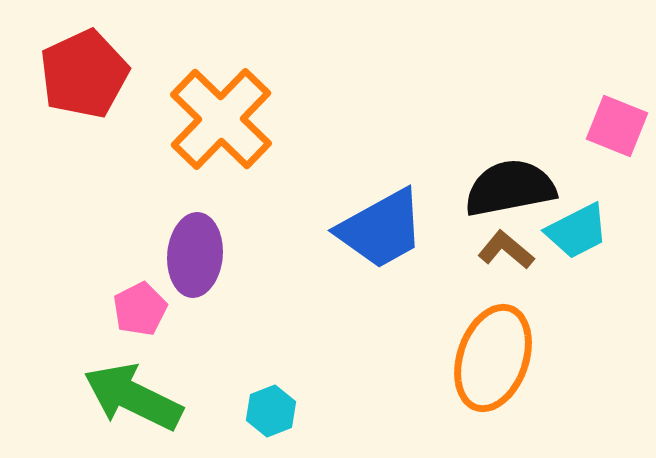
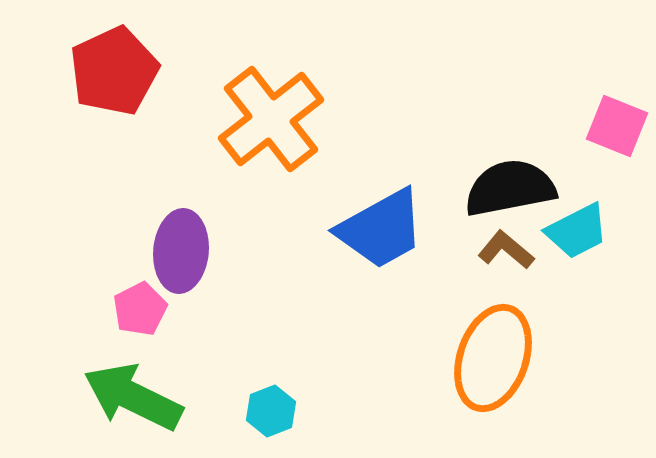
red pentagon: moved 30 px right, 3 px up
orange cross: moved 50 px right; rotated 8 degrees clockwise
purple ellipse: moved 14 px left, 4 px up
